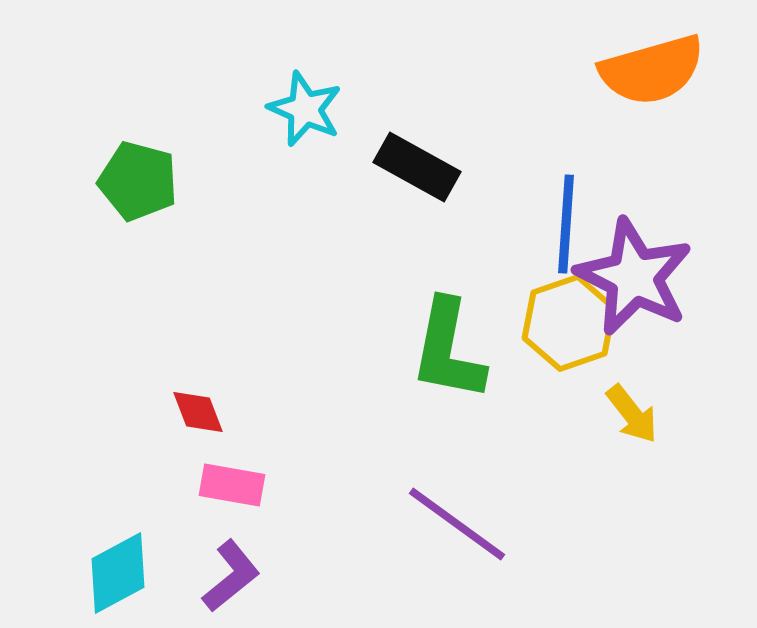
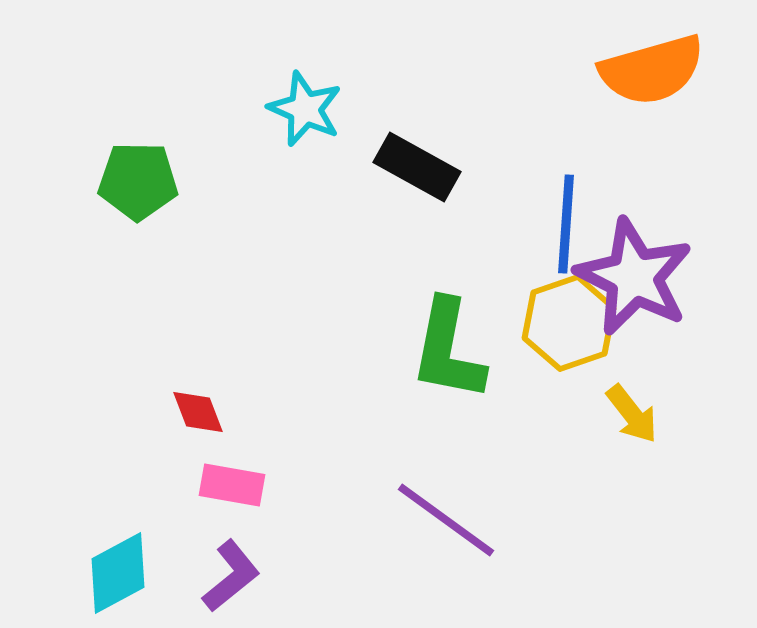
green pentagon: rotated 14 degrees counterclockwise
purple line: moved 11 px left, 4 px up
